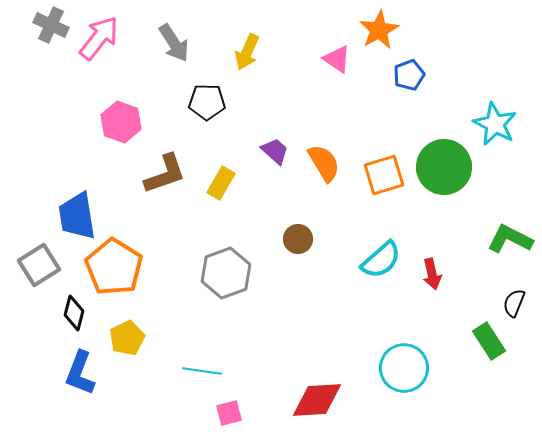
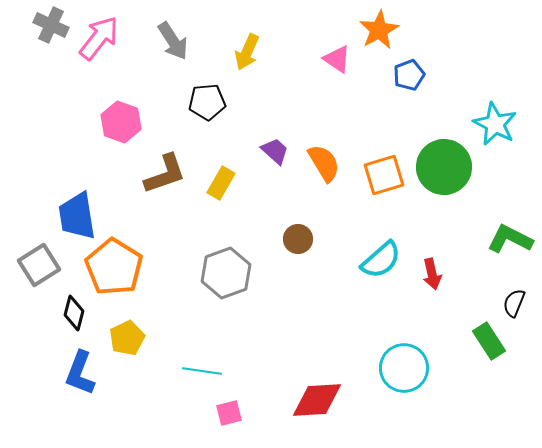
gray arrow: moved 1 px left, 2 px up
black pentagon: rotated 6 degrees counterclockwise
